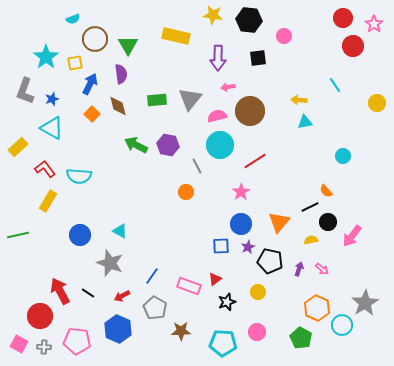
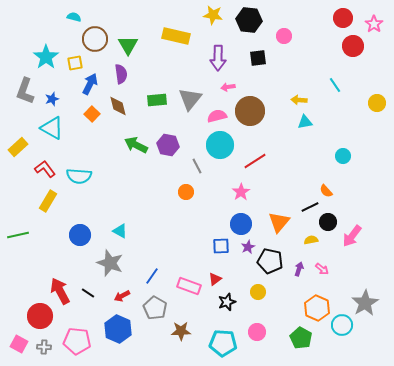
cyan semicircle at (73, 19): moved 1 px right, 2 px up; rotated 144 degrees counterclockwise
